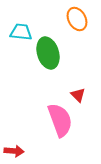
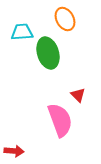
orange ellipse: moved 12 px left
cyan trapezoid: moved 1 px right; rotated 10 degrees counterclockwise
